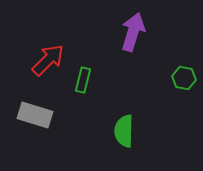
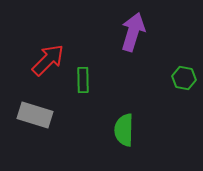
green rectangle: rotated 15 degrees counterclockwise
green semicircle: moved 1 px up
